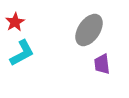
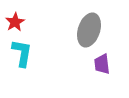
gray ellipse: rotated 16 degrees counterclockwise
cyan L-shape: rotated 52 degrees counterclockwise
